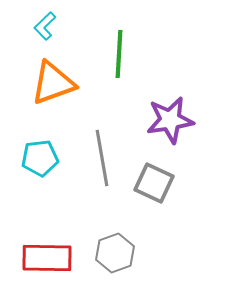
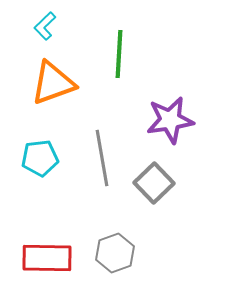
gray square: rotated 21 degrees clockwise
